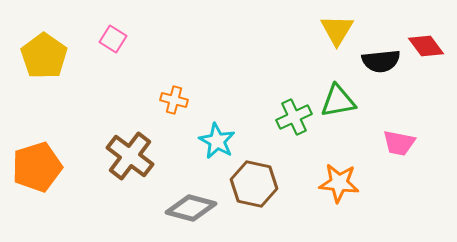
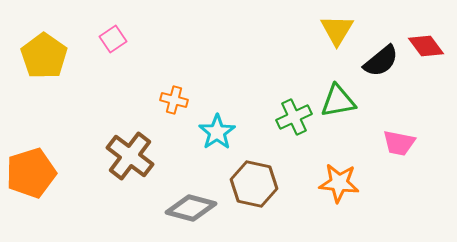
pink square: rotated 24 degrees clockwise
black semicircle: rotated 33 degrees counterclockwise
cyan star: moved 9 px up; rotated 9 degrees clockwise
orange pentagon: moved 6 px left, 6 px down
